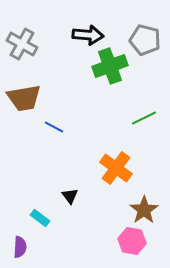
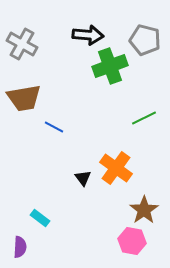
black triangle: moved 13 px right, 18 px up
